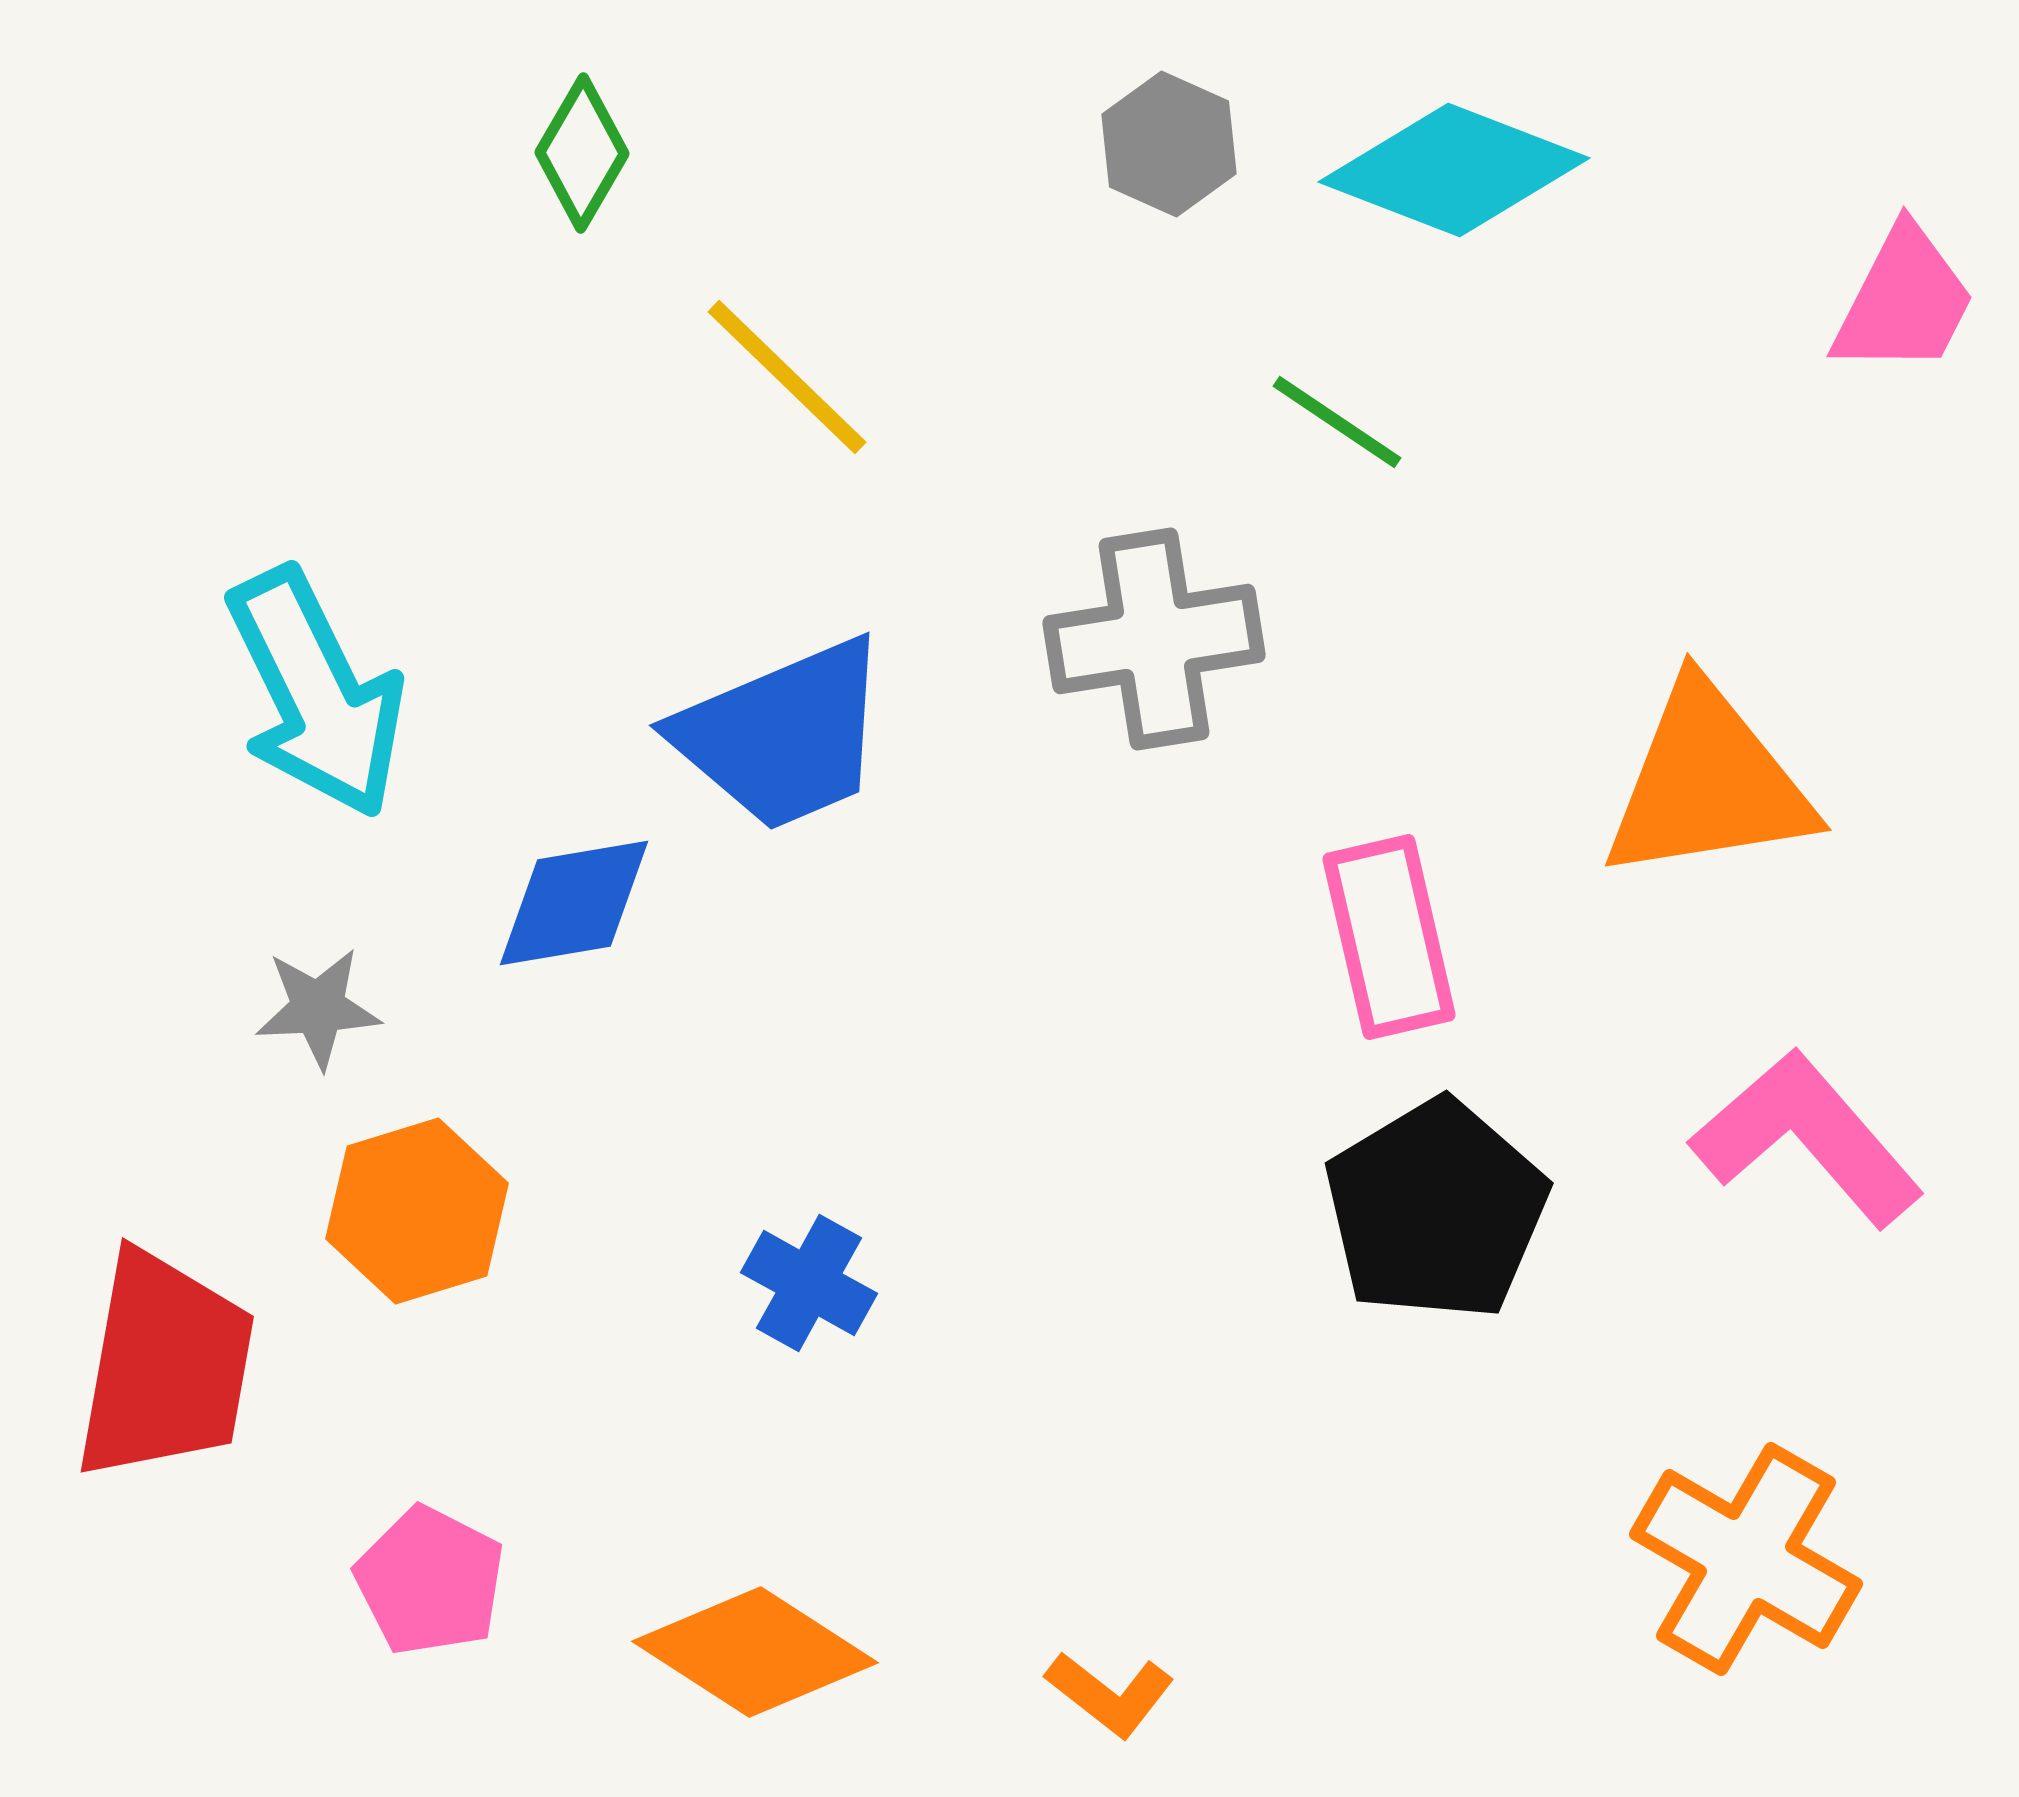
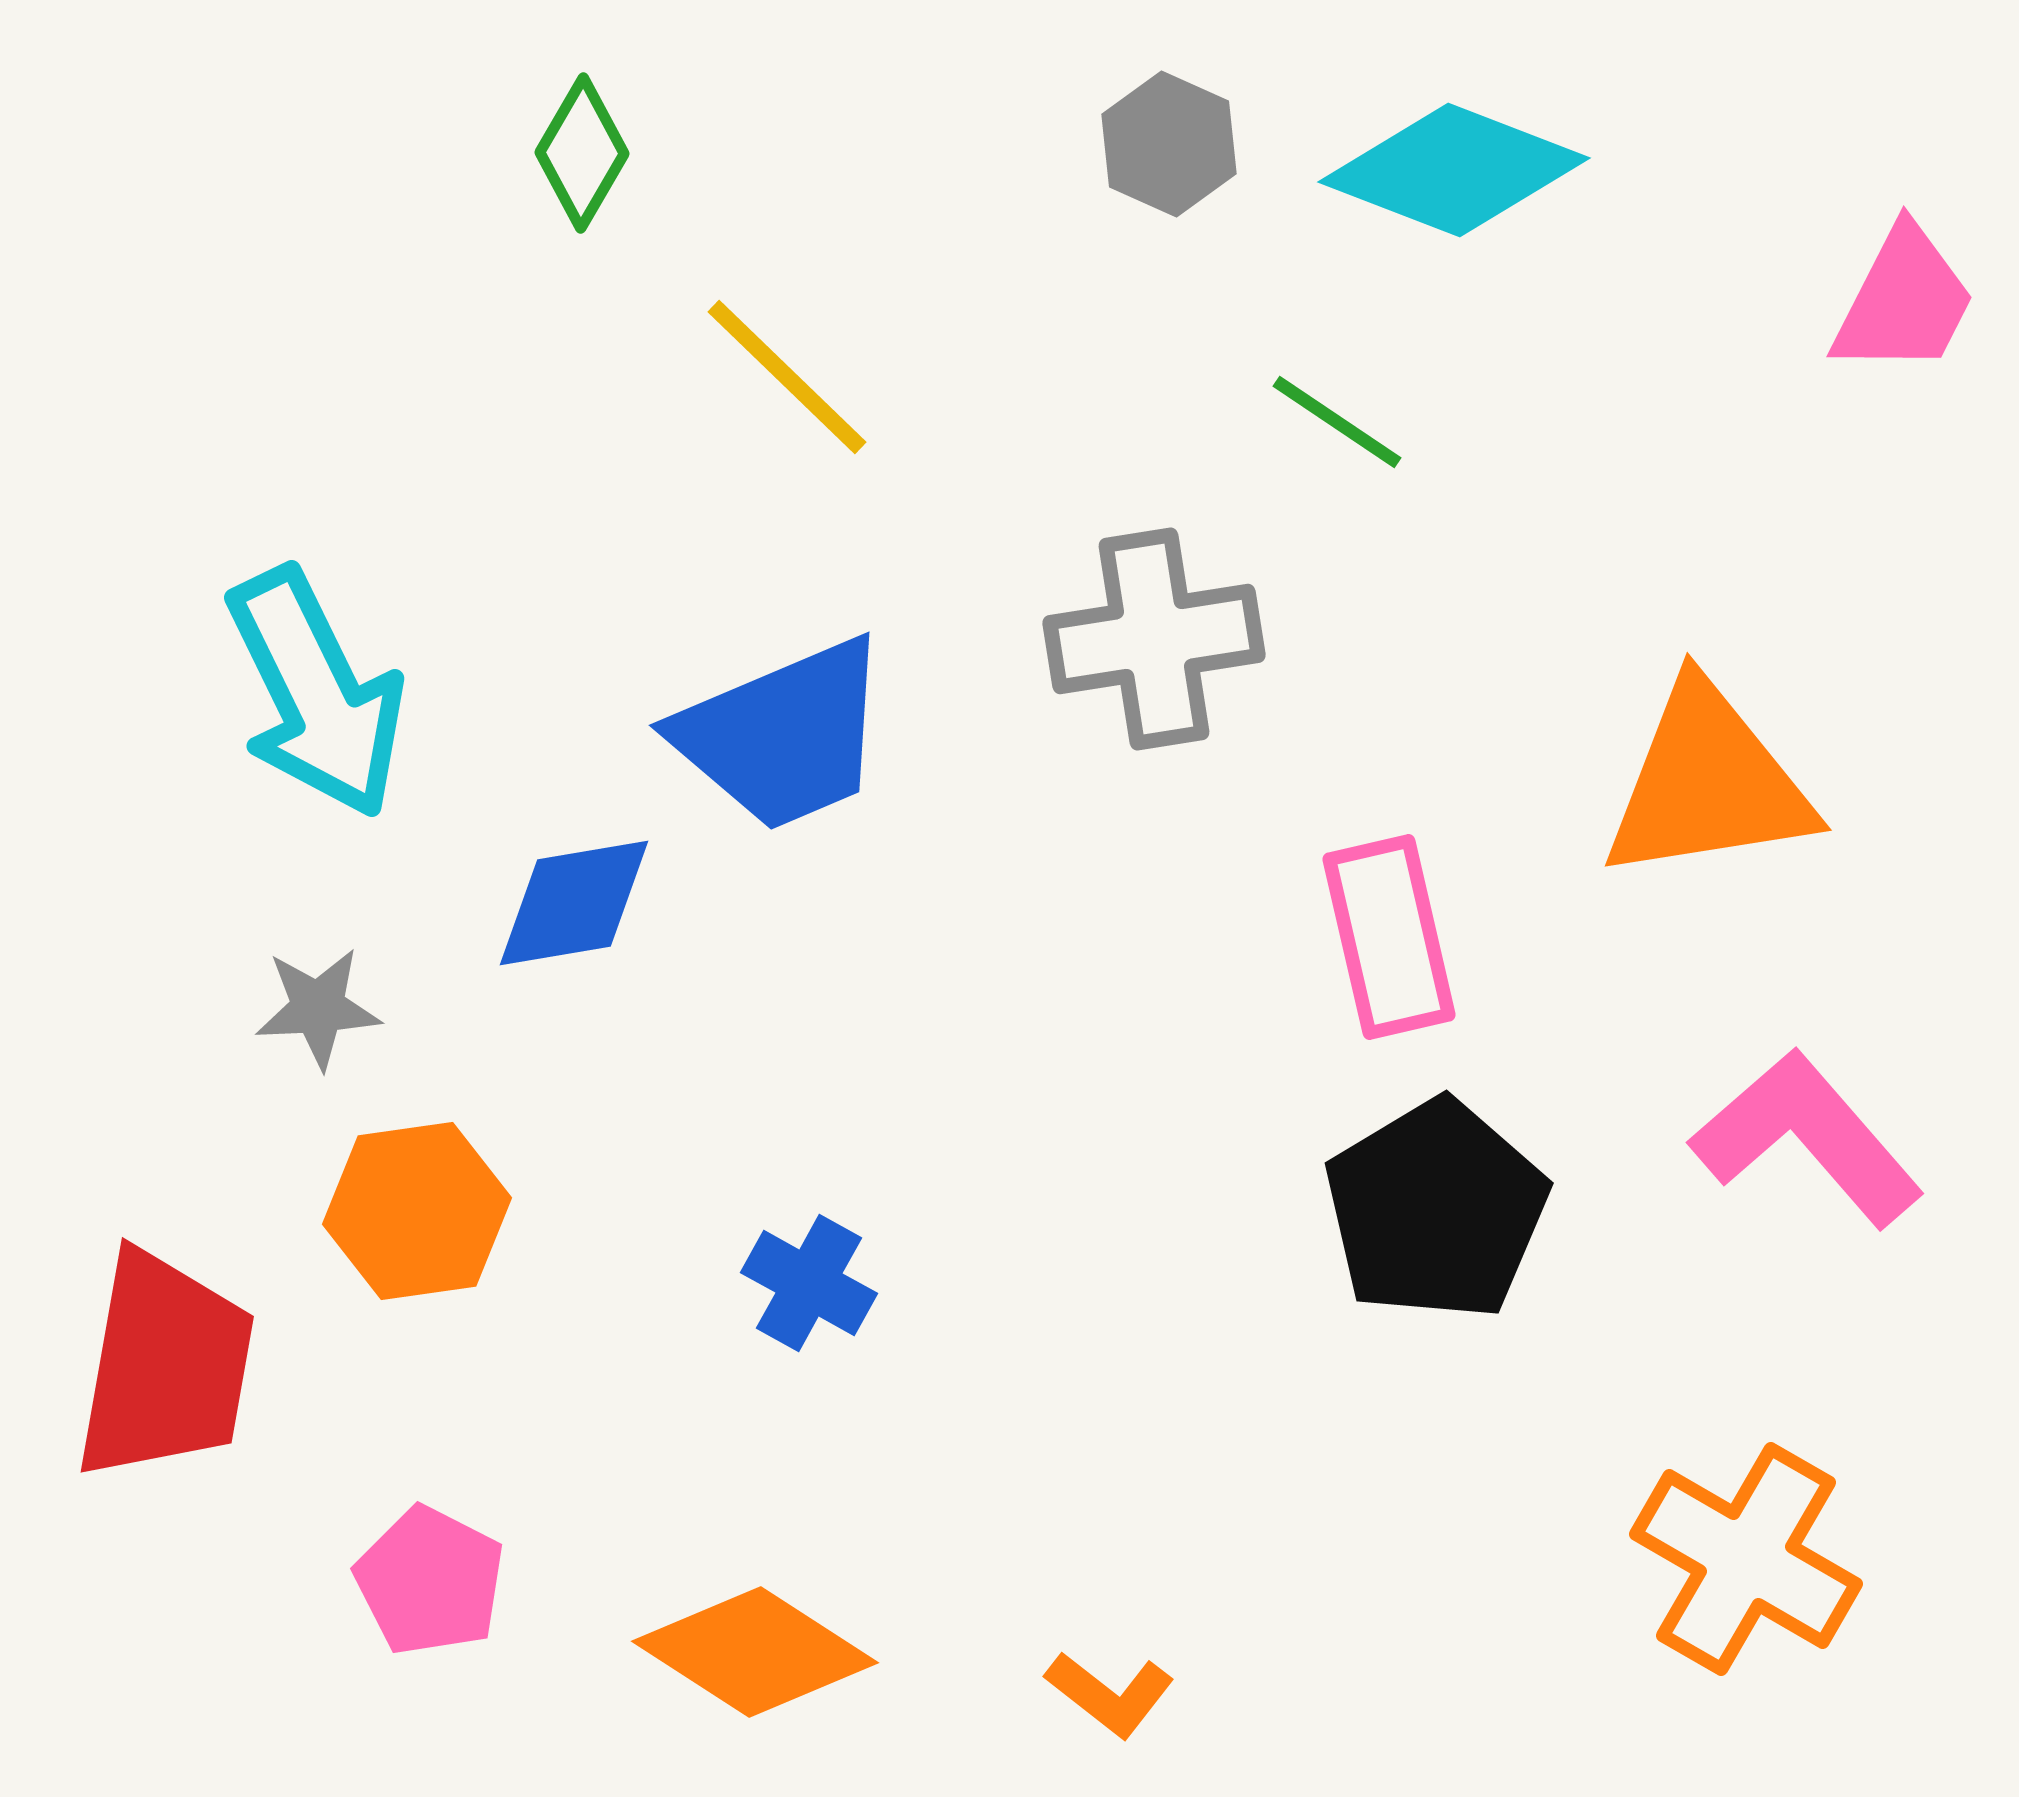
orange hexagon: rotated 9 degrees clockwise
